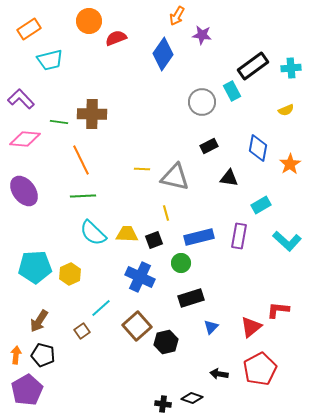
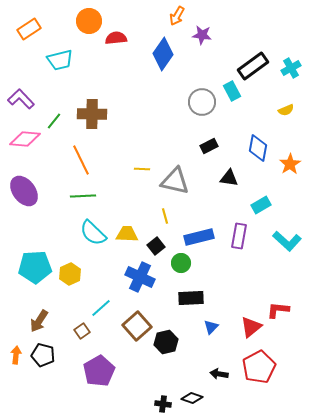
red semicircle at (116, 38): rotated 15 degrees clockwise
cyan trapezoid at (50, 60): moved 10 px right
cyan cross at (291, 68): rotated 24 degrees counterclockwise
green line at (59, 122): moved 5 px left, 1 px up; rotated 60 degrees counterclockwise
gray triangle at (175, 177): moved 4 px down
yellow line at (166, 213): moved 1 px left, 3 px down
black square at (154, 240): moved 2 px right, 6 px down; rotated 18 degrees counterclockwise
black rectangle at (191, 298): rotated 15 degrees clockwise
red pentagon at (260, 369): moved 1 px left, 2 px up
purple pentagon at (27, 390): moved 72 px right, 19 px up
